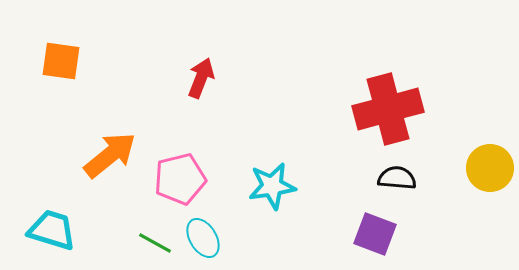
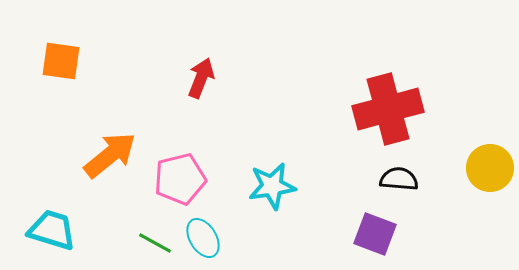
black semicircle: moved 2 px right, 1 px down
